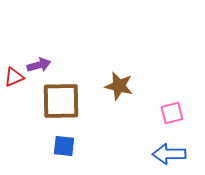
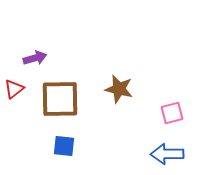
purple arrow: moved 4 px left, 7 px up
red triangle: moved 12 px down; rotated 15 degrees counterclockwise
brown star: moved 3 px down
brown square: moved 1 px left, 2 px up
blue arrow: moved 2 px left
